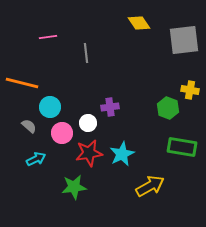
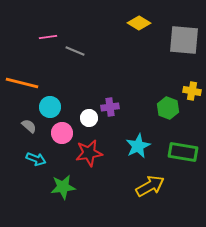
yellow diamond: rotated 25 degrees counterclockwise
gray square: rotated 12 degrees clockwise
gray line: moved 11 px left, 2 px up; rotated 60 degrees counterclockwise
yellow cross: moved 2 px right, 1 px down
white circle: moved 1 px right, 5 px up
green rectangle: moved 1 px right, 5 px down
cyan star: moved 16 px right, 8 px up
cyan arrow: rotated 48 degrees clockwise
green star: moved 11 px left
